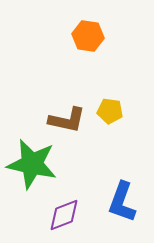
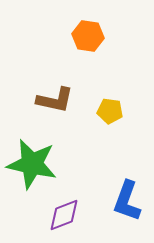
brown L-shape: moved 12 px left, 20 px up
blue L-shape: moved 5 px right, 1 px up
